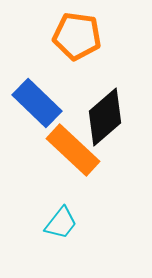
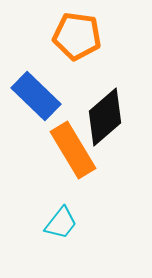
blue rectangle: moved 1 px left, 7 px up
orange rectangle: rotated 16 degrees clockwise
